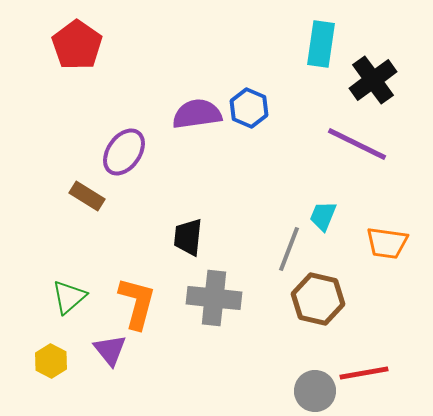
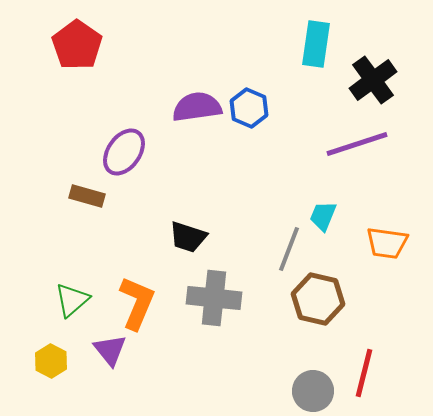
cyan rectangle: moved 5 px left
purple semicircle: moved 7 px up
purple line: rotated 44 degrees counterclockwise
brown rectangle: rotated 16 degrees counterclockwise
black trapezoid: rotated 78 degrees counterclockwise
green triangle: moved 3 px right, 3 px down
orange L-shape: rotated 8 degrees clockwise
red line: rotated 66 degrees counterclockwise
gray circle: moved 2 px left
